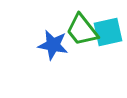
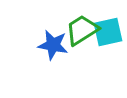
green trapezoid: rotated 96 degrees clockwise
